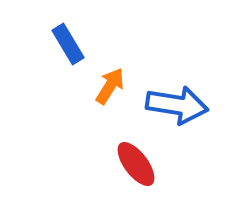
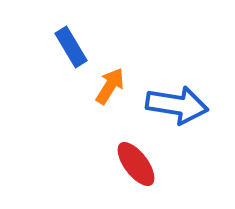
blue rectangle: moved 3 px right, 3 px down
